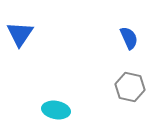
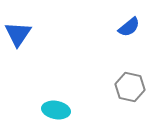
blue triangle: moved 2 px left
blue semicircle: moved 11 px up; rotated 75 degrees clockwise
